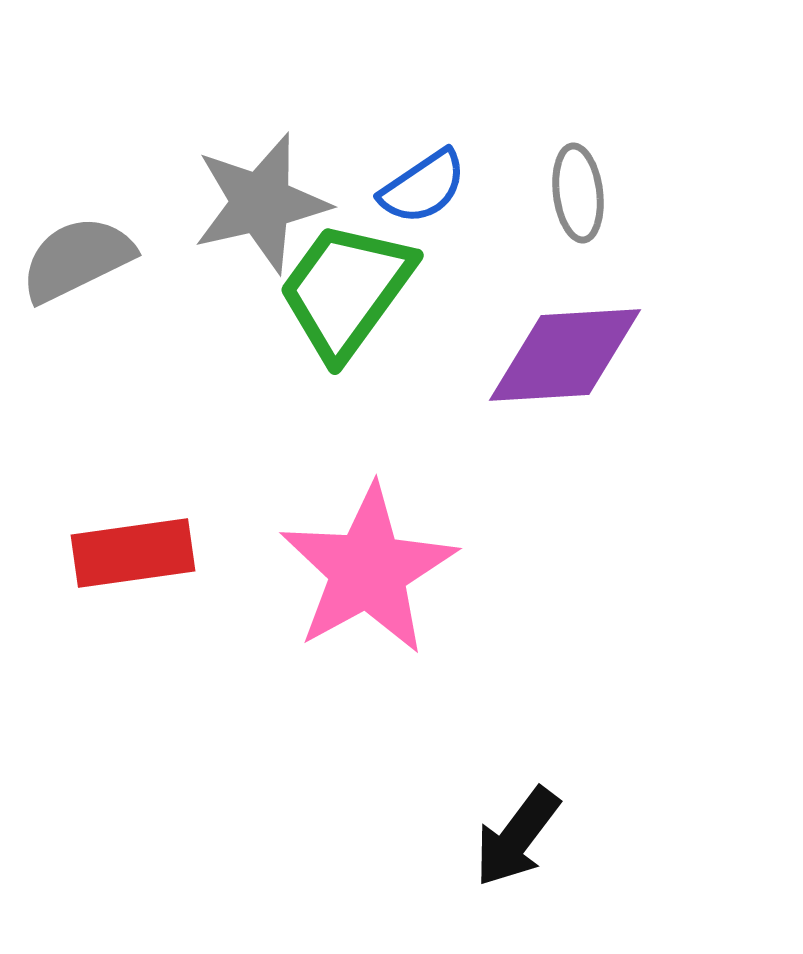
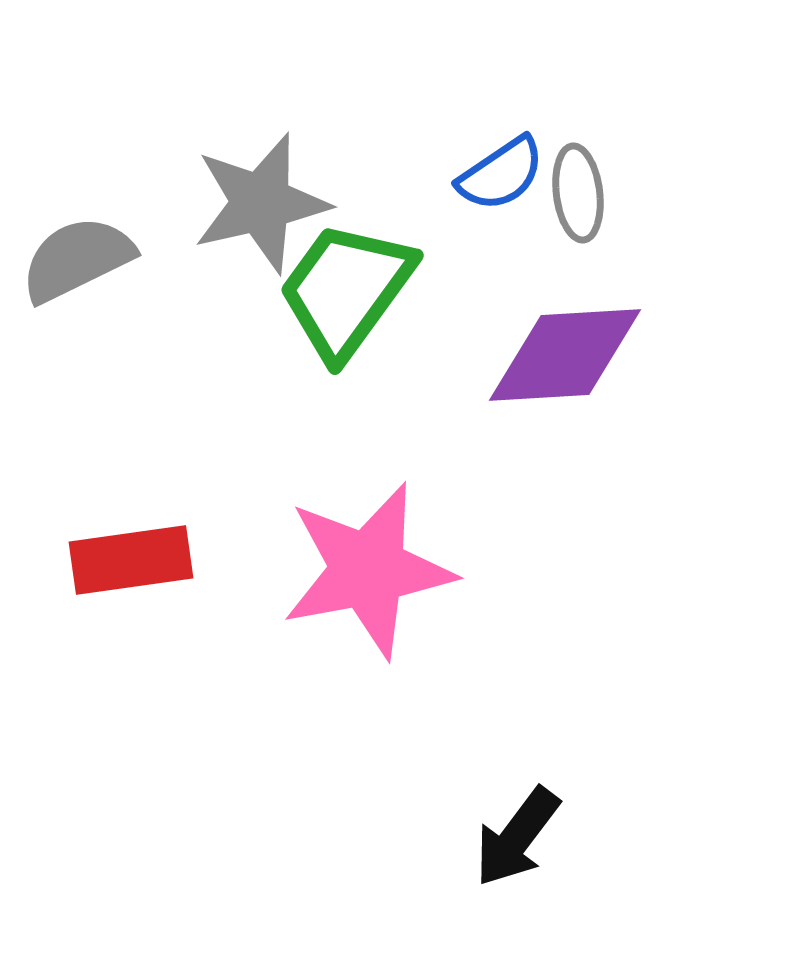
blue semicircle: moved 78 px right, 13 px up
red rectangle: moved 2 px left, 7 px down
pink star: rotated 18 degrees clockwise
